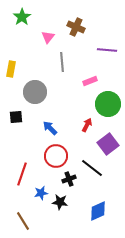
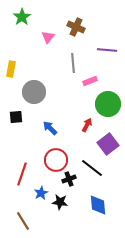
gray line: moved 11 px right, 1 px down
gray circle: moved 1 px left
red circle: moved 4 px down
blue star: rotated 16 degrees counterclockwise
blue diamond: moved 6 px up; rotated 70 degrees counterclockwise
